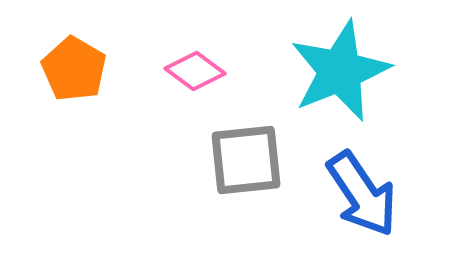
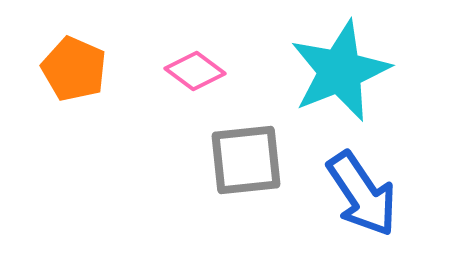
orange pentagon: rotated 6 degrees counterclockwise
